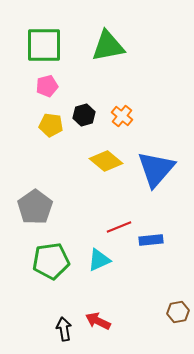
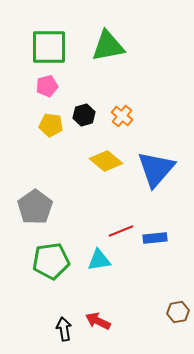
green square: moved 5 px right, 2 px down
red line: moved 2 px right, 4 px down
blue rectangle: moved 4 px right, 2 px up
cyan triangle: rotated 15 degrees clockwise
